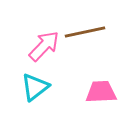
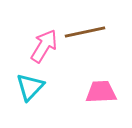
pink arrow: rotated 12 degrees counterclockwise
cyan triangle: moved 5 px left; rotated 8 degrees counterclockwise
